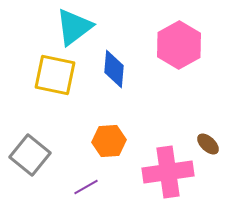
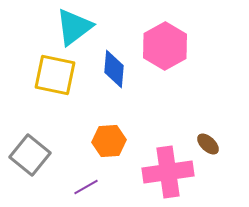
pink hexagon: moved 14 px left, 1 px down
